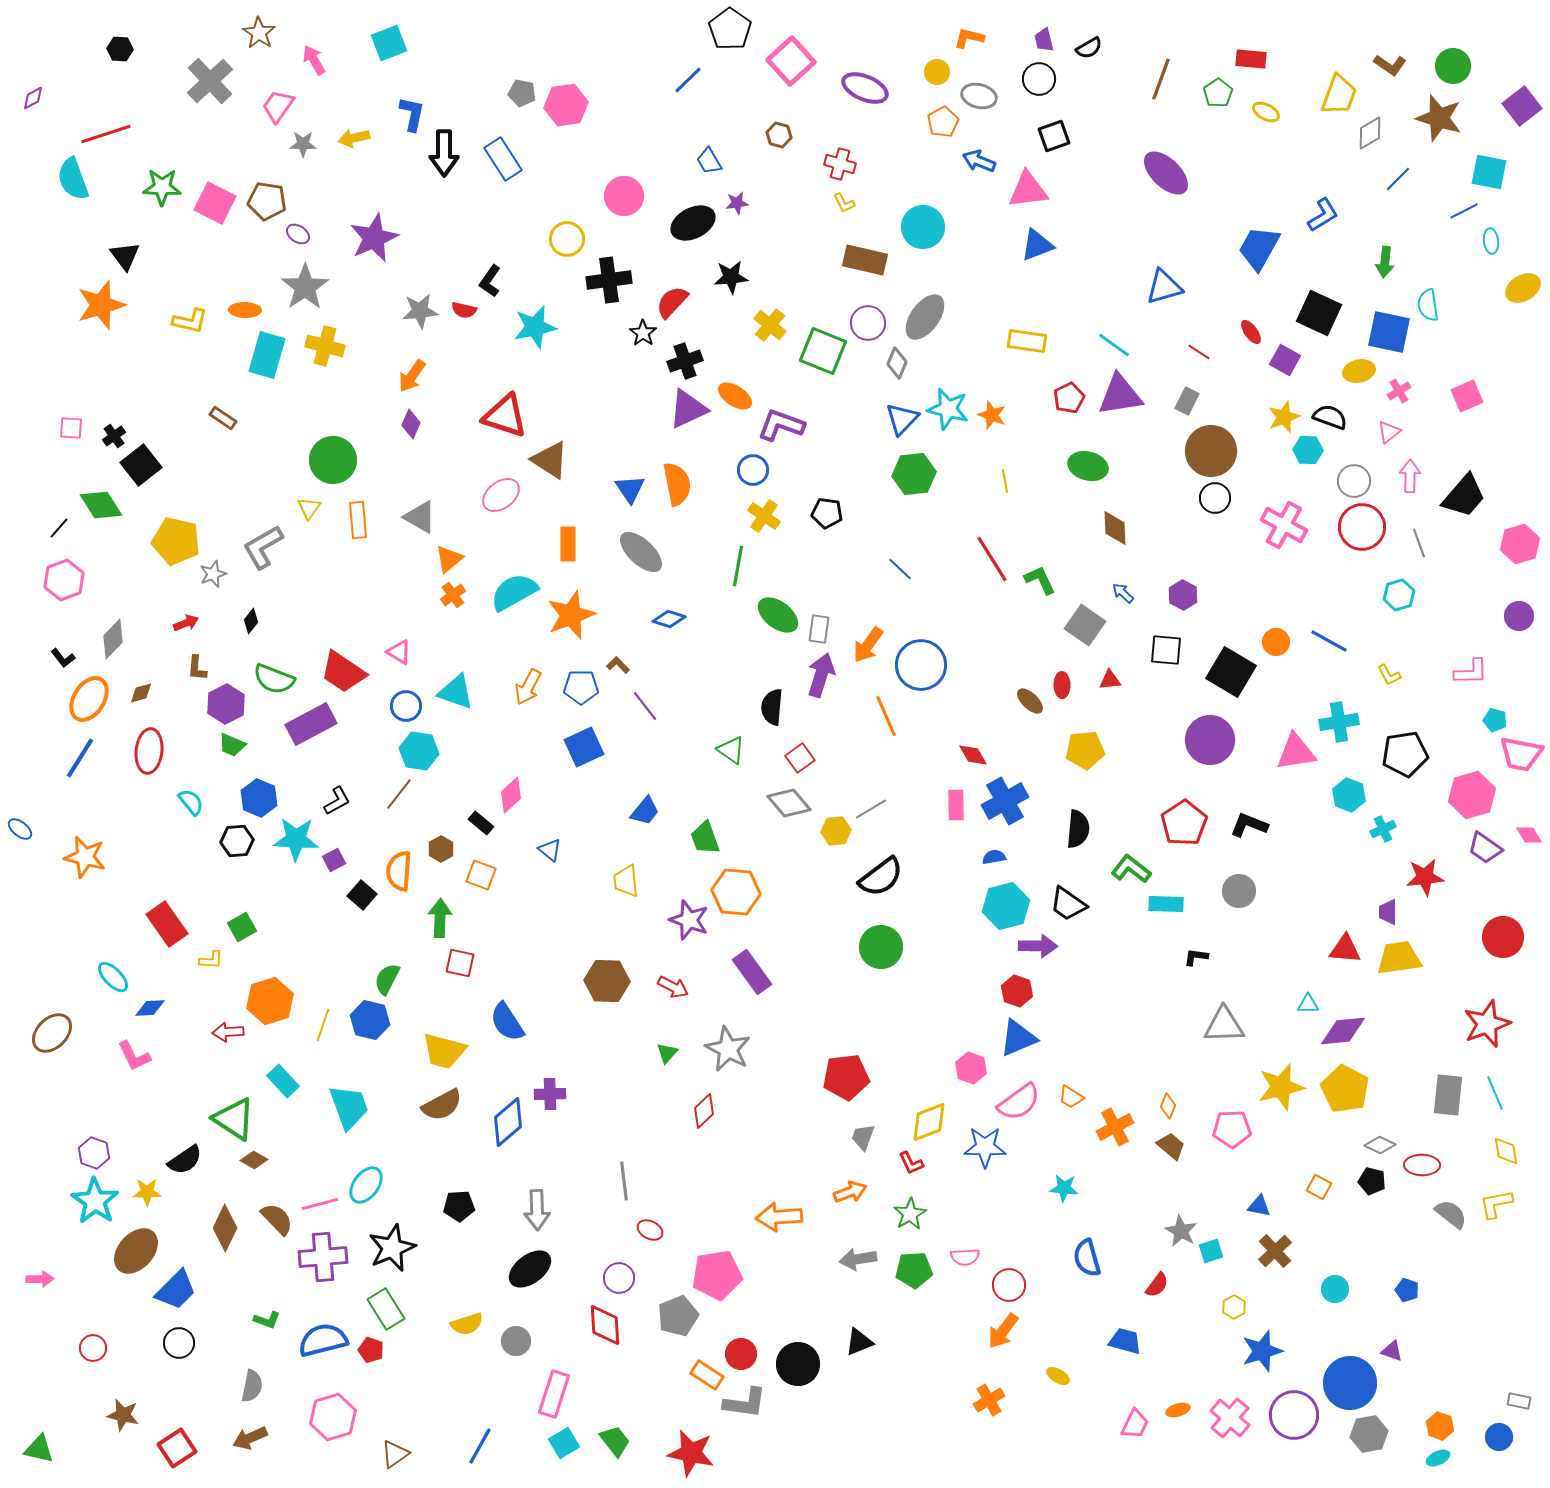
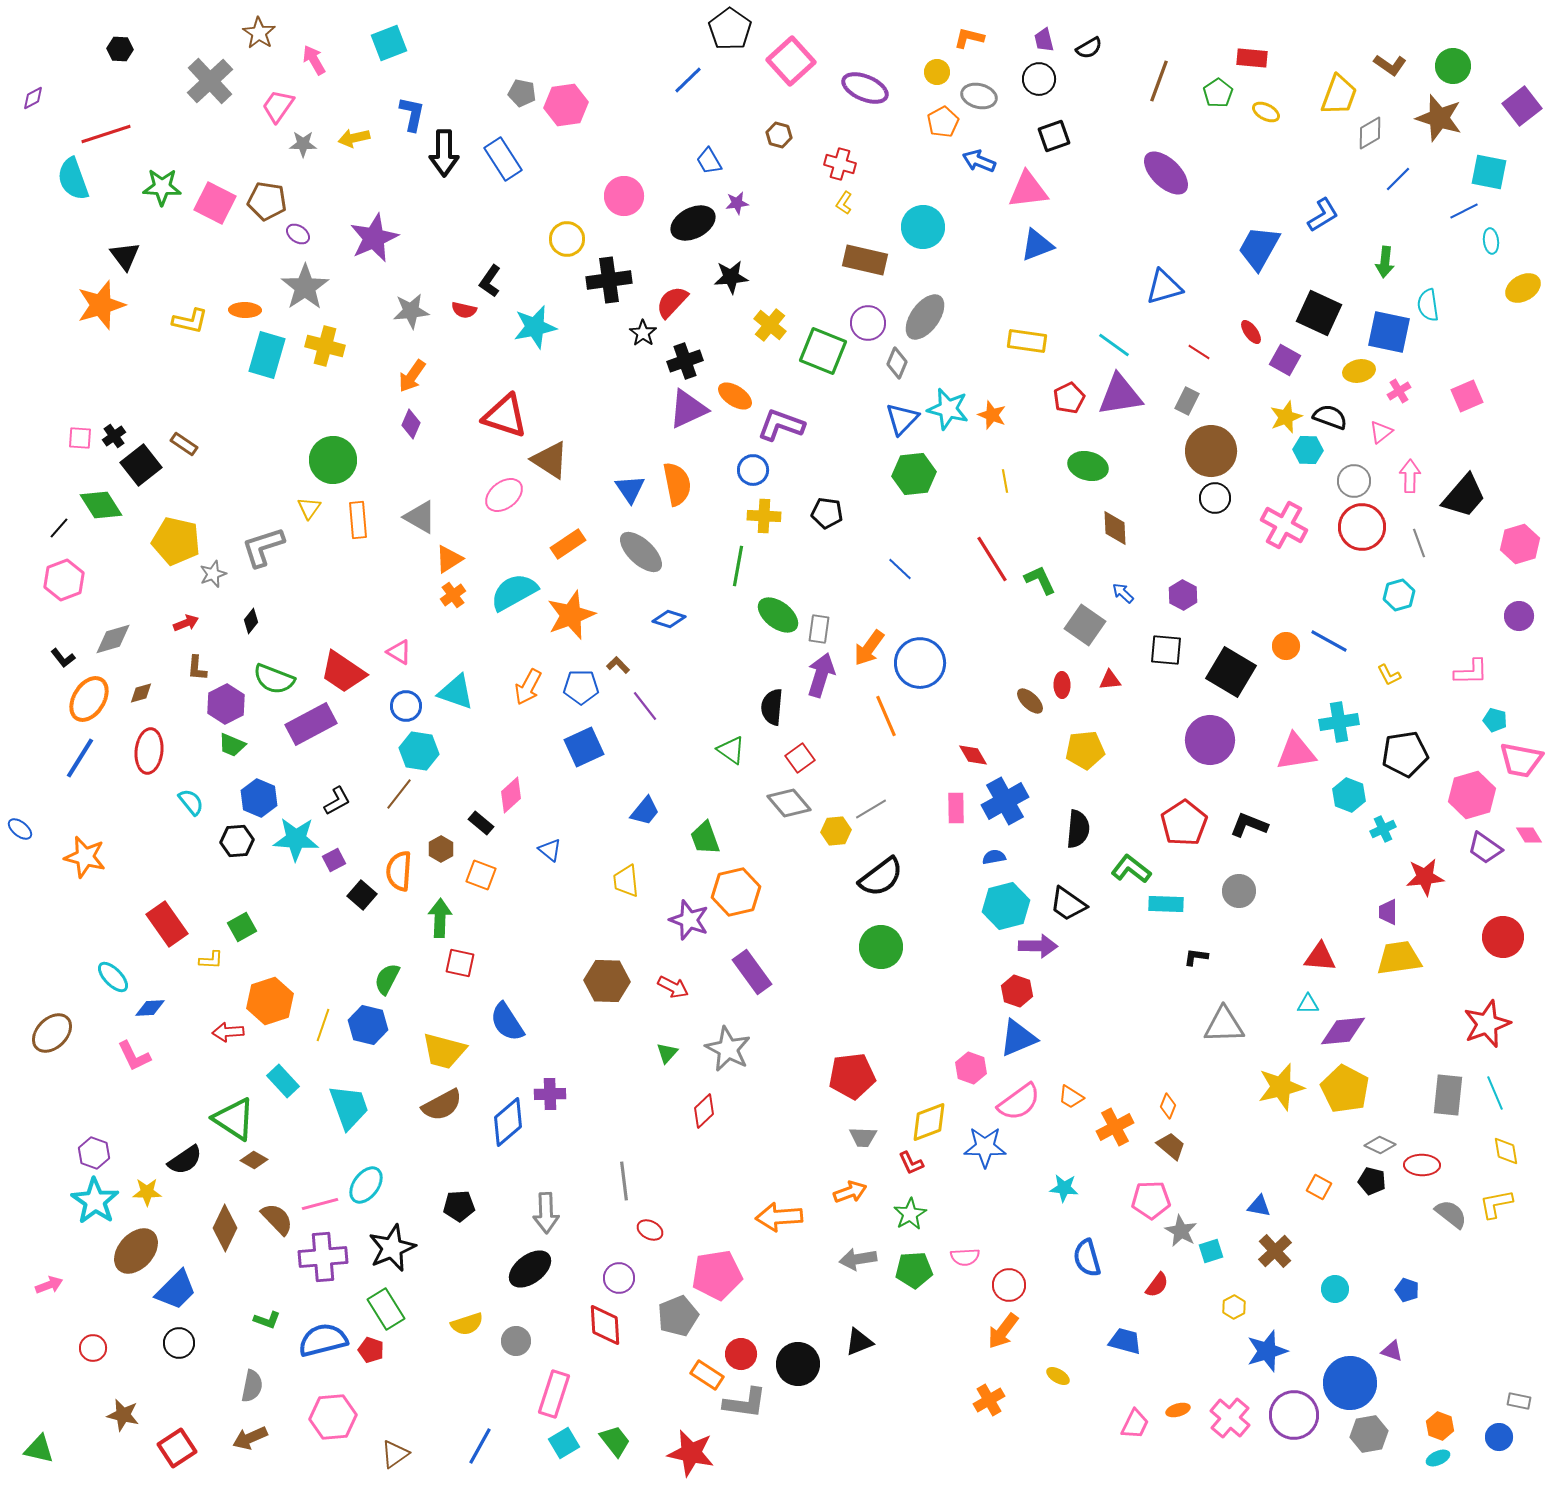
red rectangle at (1251, 59): moved 1 px right, 1 px up
brown line at (1161, 79): moved 2 px left, 2 px down
yellow L-shape at (844, 203): rotated 60 degrees clockwise
gray star at (420, 311): moved 9 px left
yellow star at (1284, 417): moved 2 px right
brown rectangle at (223, 418): moved 39 px left, 26 px down
pink square at (71, 428): moved 9 px right, 10 px down
pink triangle at (1389, 432): moved 8 px left
pink ellipse at (501, 495): moved 3 px right
yellow cross at (764, 516): rotated 32 degrees counterclockwise
orange rectangle at (568, 544): rotated 56 degrees clockwise
gray L-shape at (263, 547): rotated 12 degrees clockwise
orange triangle at (449, 559): rotated 8 degrees clockwise
gray diamond at (113, 639): rotated 30 degrees clockwise
orange circle at (1276, 642): moved 10 px right, 4 px down
orange arrow at (868, 645): moved 1 px right, 3 px down
blue circle at (921, 665): moved 1 px left, 2 px up
pink trapezoid at (1521, 754): moved 6 px down
pink rectangle at (956, 805): moved 3 px down
orange hexagon at (736, 892): rotated 18 degrees counterclockwise
red triangle at (1345, 949): moved 25 px left, 8 px down
blue hexagon at (370, 1020): moved 2 px left, 5 px down
red pentagon at (846, 1077): moved 6 px right, 1 px up
pink pentagon at (1232, 1129): moved 81 px left, 71 px down
gray trapezoid at (863, 1137): rotated 108 degrees counterclockwise
gray arrow at (537, 1210): moved 9 px right, 3 px down
pink arrow at (40, 1279): moved 9 px right, 6 px down; rotated 20 degrees counterclockwise
blue star at (1262, 1351): moved 5 px right
pink hexagon at (333, 1417): rotated 12 degrees clockwise
